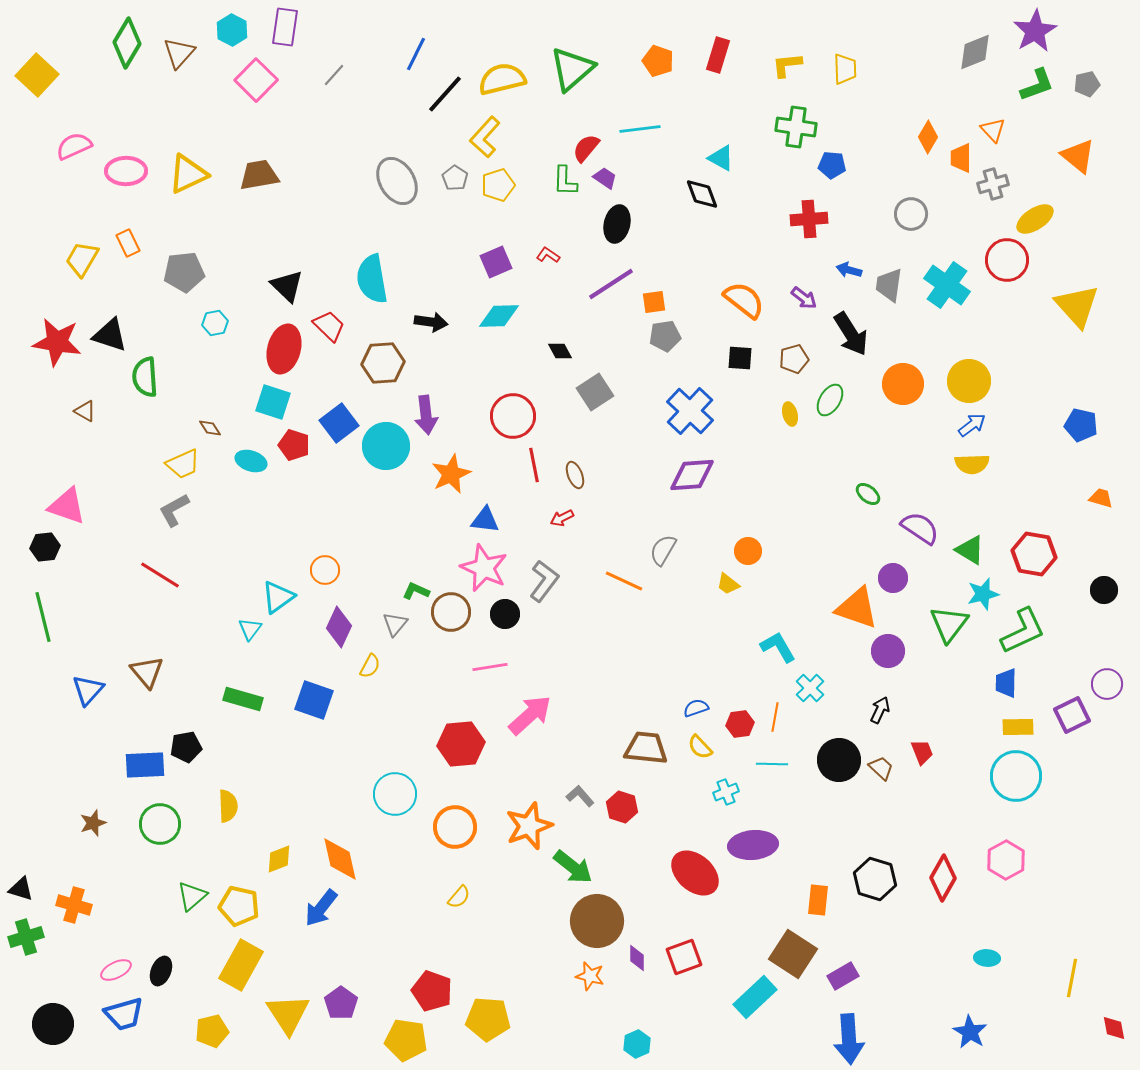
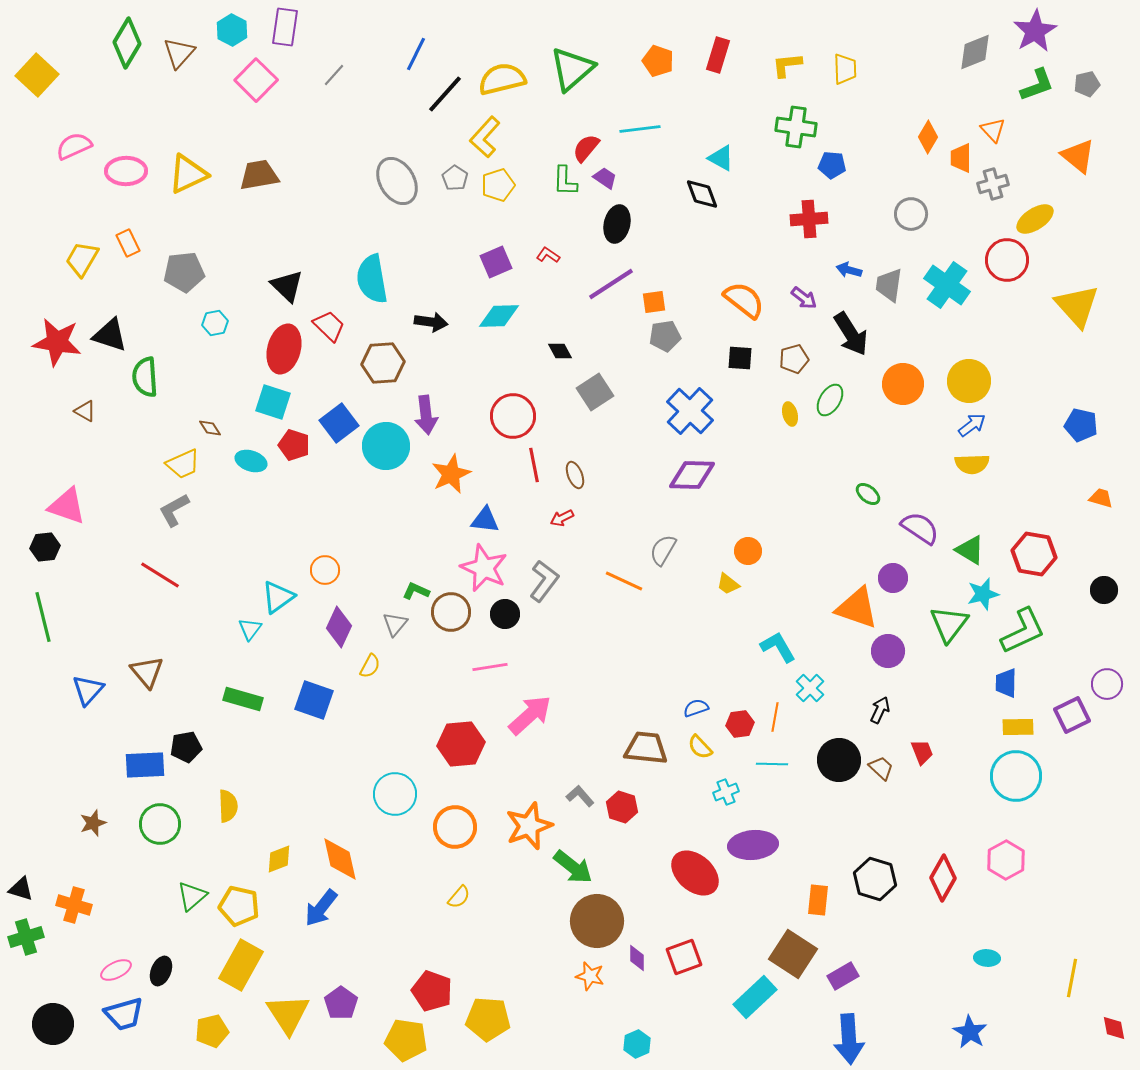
purple diamond at (692, 475): rotated 6 degrees clockwise
